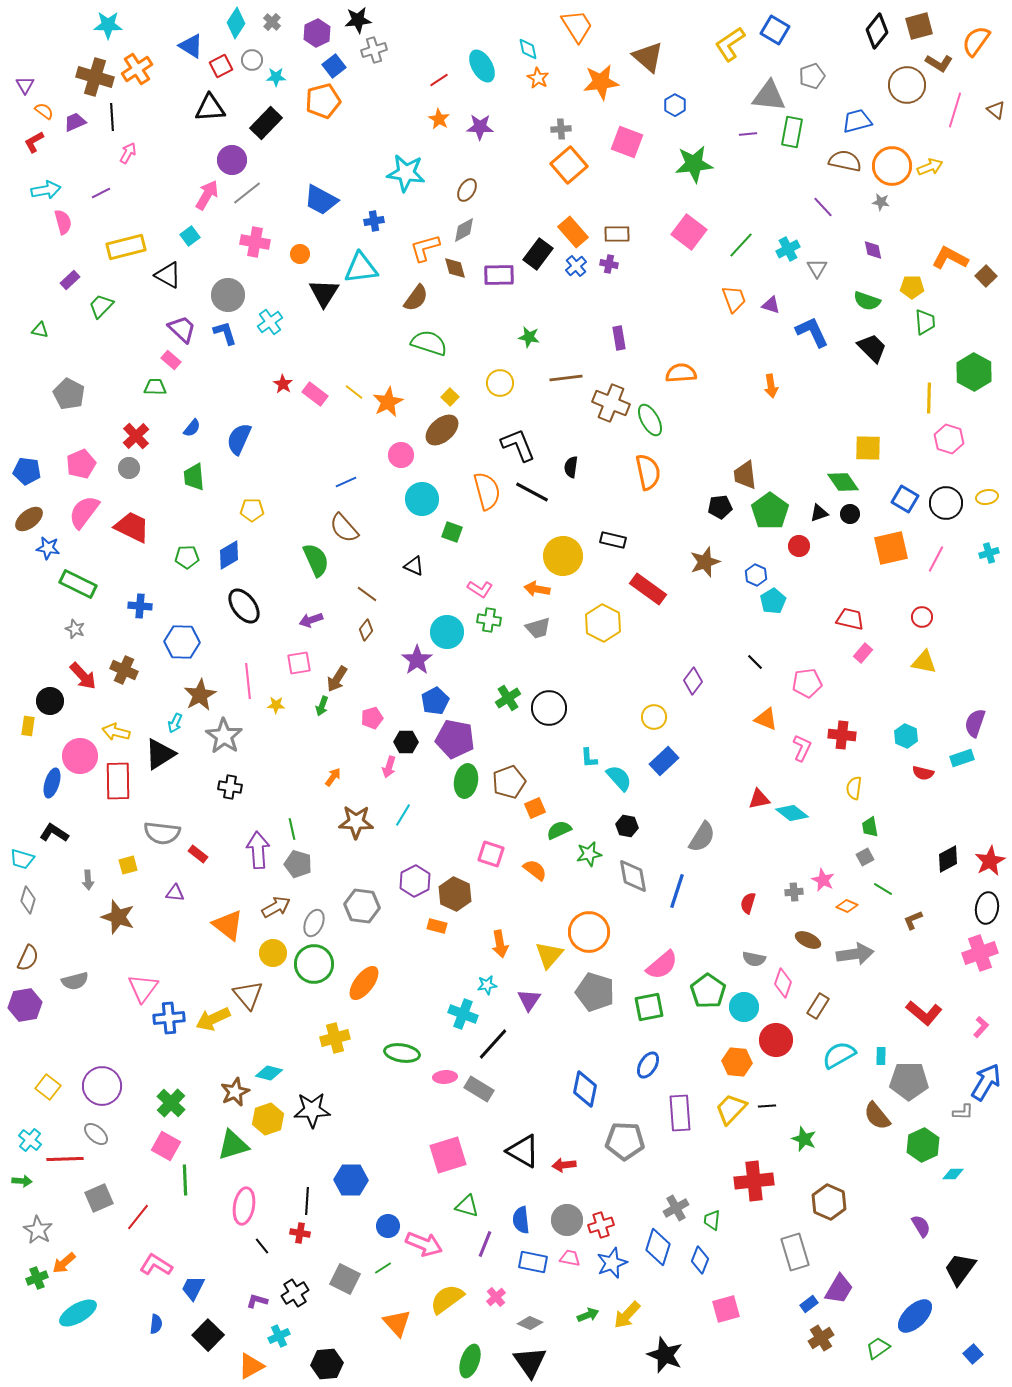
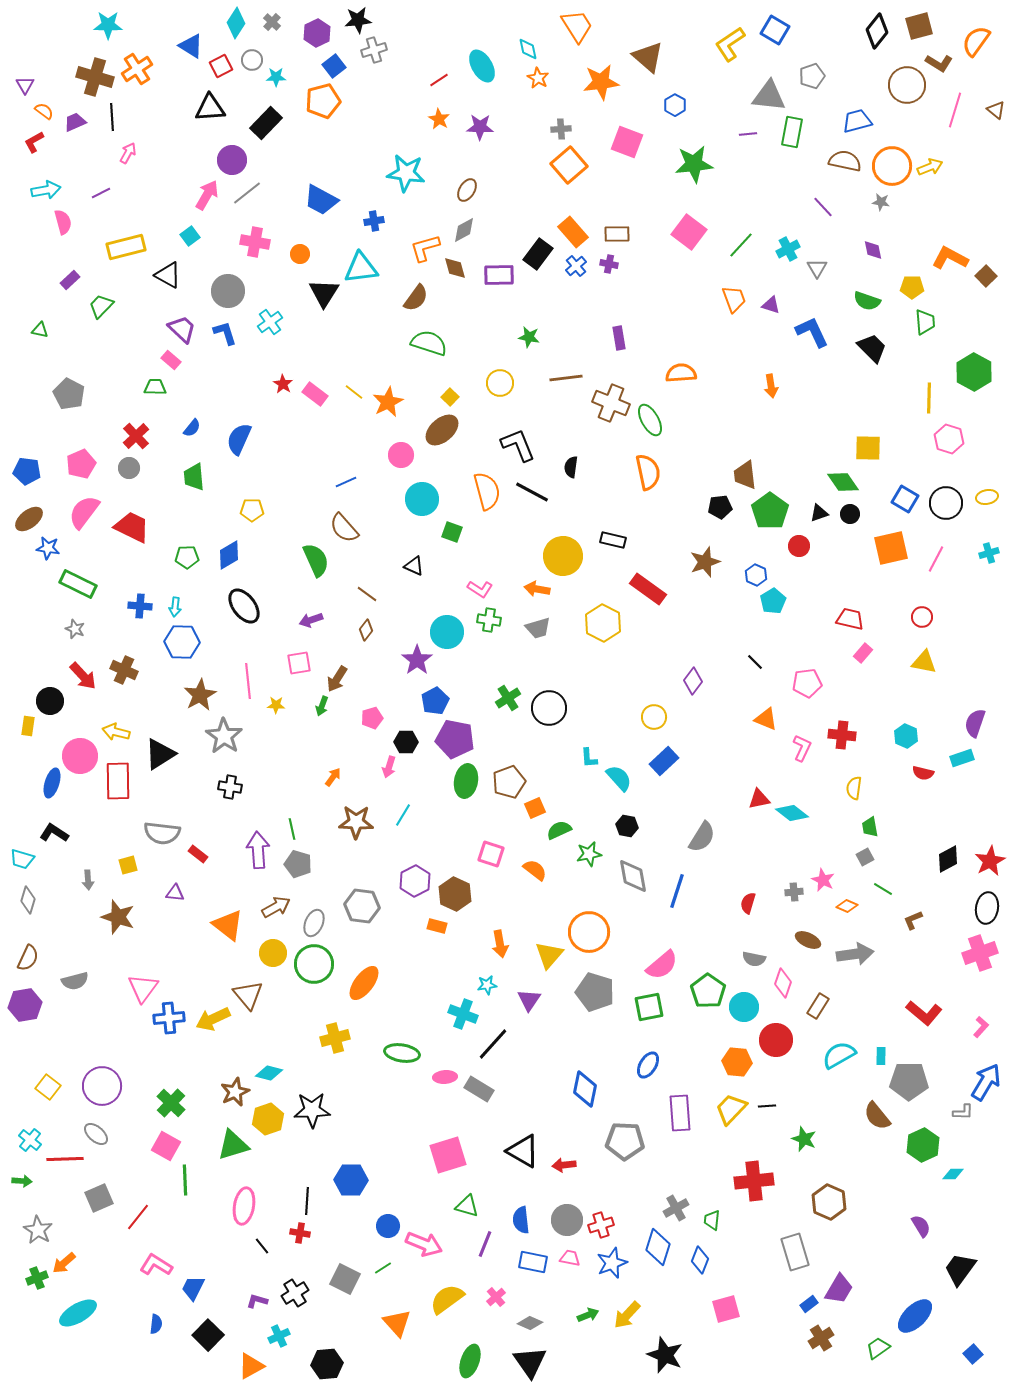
gray circle at (228, 295): moved 4 px up
cyan arrow at (175, 723): moved 116 px up; rotated 18 degrees counterclockwise
